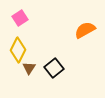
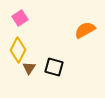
black square: moved 1 px up; rotated 36 degrees counterclockwise
